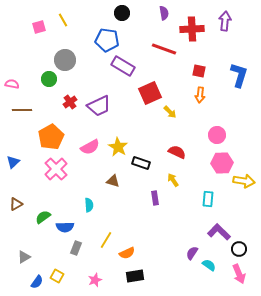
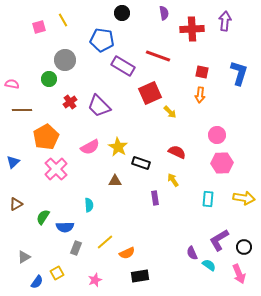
blue pentagon at (107, 40): moved 5 px left
red line at (164, 49): moved 6 px left, 7 px down
red square at (199, 71): moved 3 px right, 1 px down
blue L-shape at (239, 75): moved 2 px up
purple trapezoid at (99, 106): rotated 70 degrees clockwise
orange pentagon at (51, 137): moved 5 px left
brown triangle at (113, 181): moved 2 px right; rotated 16 degrees counterclockwise
yellow arrow at (244, 181): moved 17 px down
green semicircle at (43, 217): rotated 21 degrees counterclockwise
purple L-shape at (219, 232): moved 8 px down; rotated 75 degrees counterclockwise
yellow line at (106, 240): moved 1 px left, 2 px down; rotated 18 degrees clockwise
black circle at (239, 249): moved 5 px right, 2 px up
purple semicircle at (192, 253): rotated 56 degrees counterclockwise
yellow square at (57, 276): moved 3 px up; rotated 32 degrees clockwise
black rectangle at (135, 276): moved 5 px right
